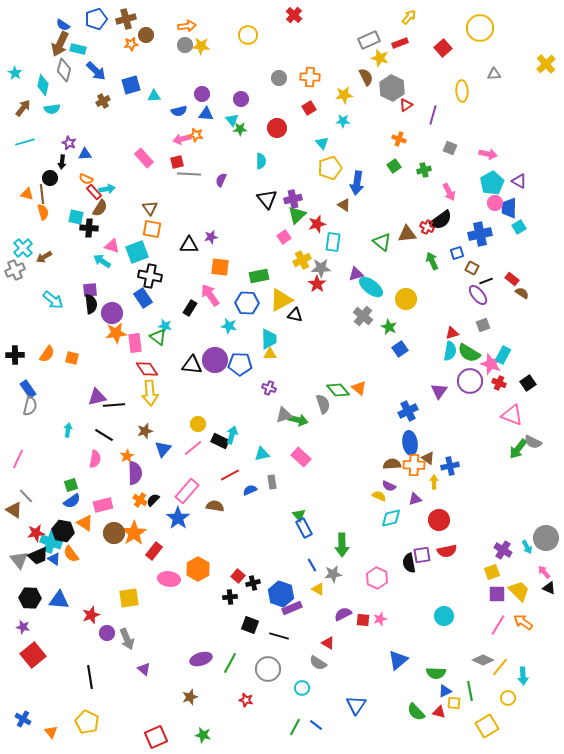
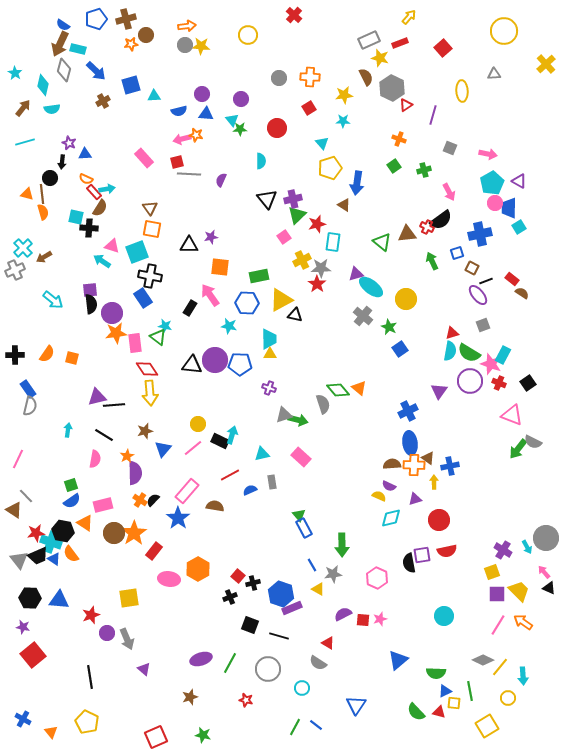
yellow circle at (480, 28): moved 24 px right, 3 px down
black cross at (230, 597): rotated 16 degrees counterclockwise
